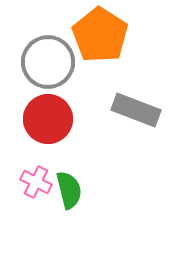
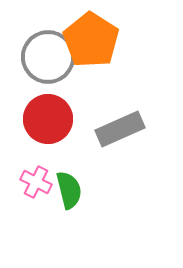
orange pentagon: moved 9 px left, 5 px down
gray circle: moved 5 px up
gray rectangle: moved 16 px left, 19 px down; rotated 45 degrees counterclockwise
